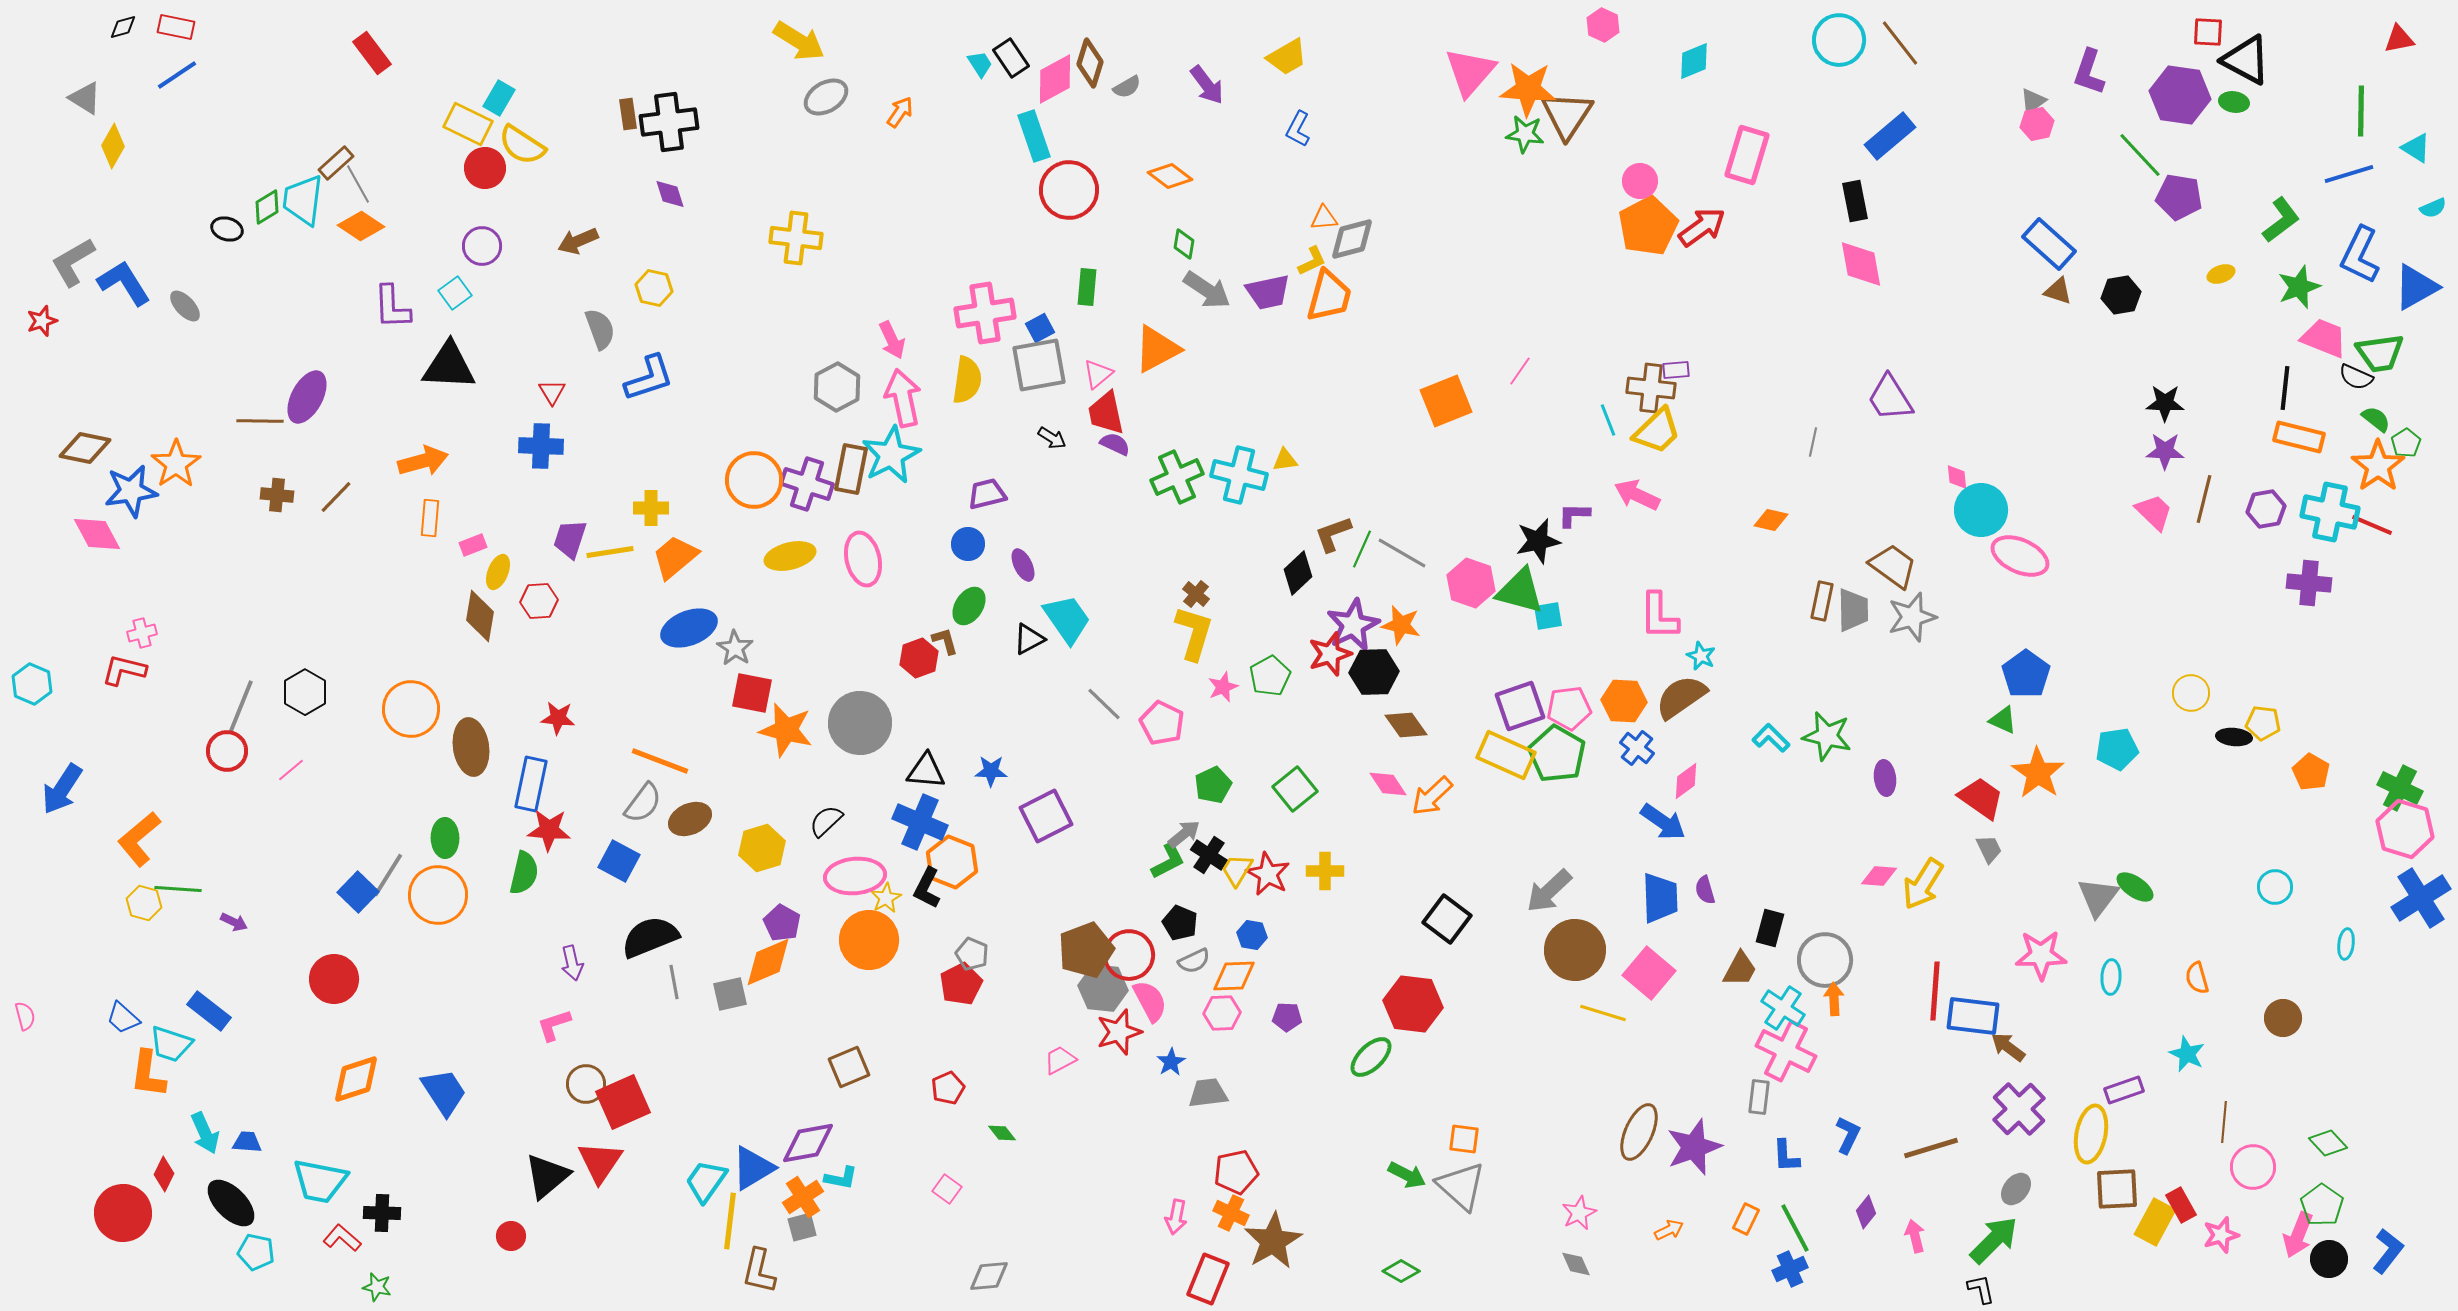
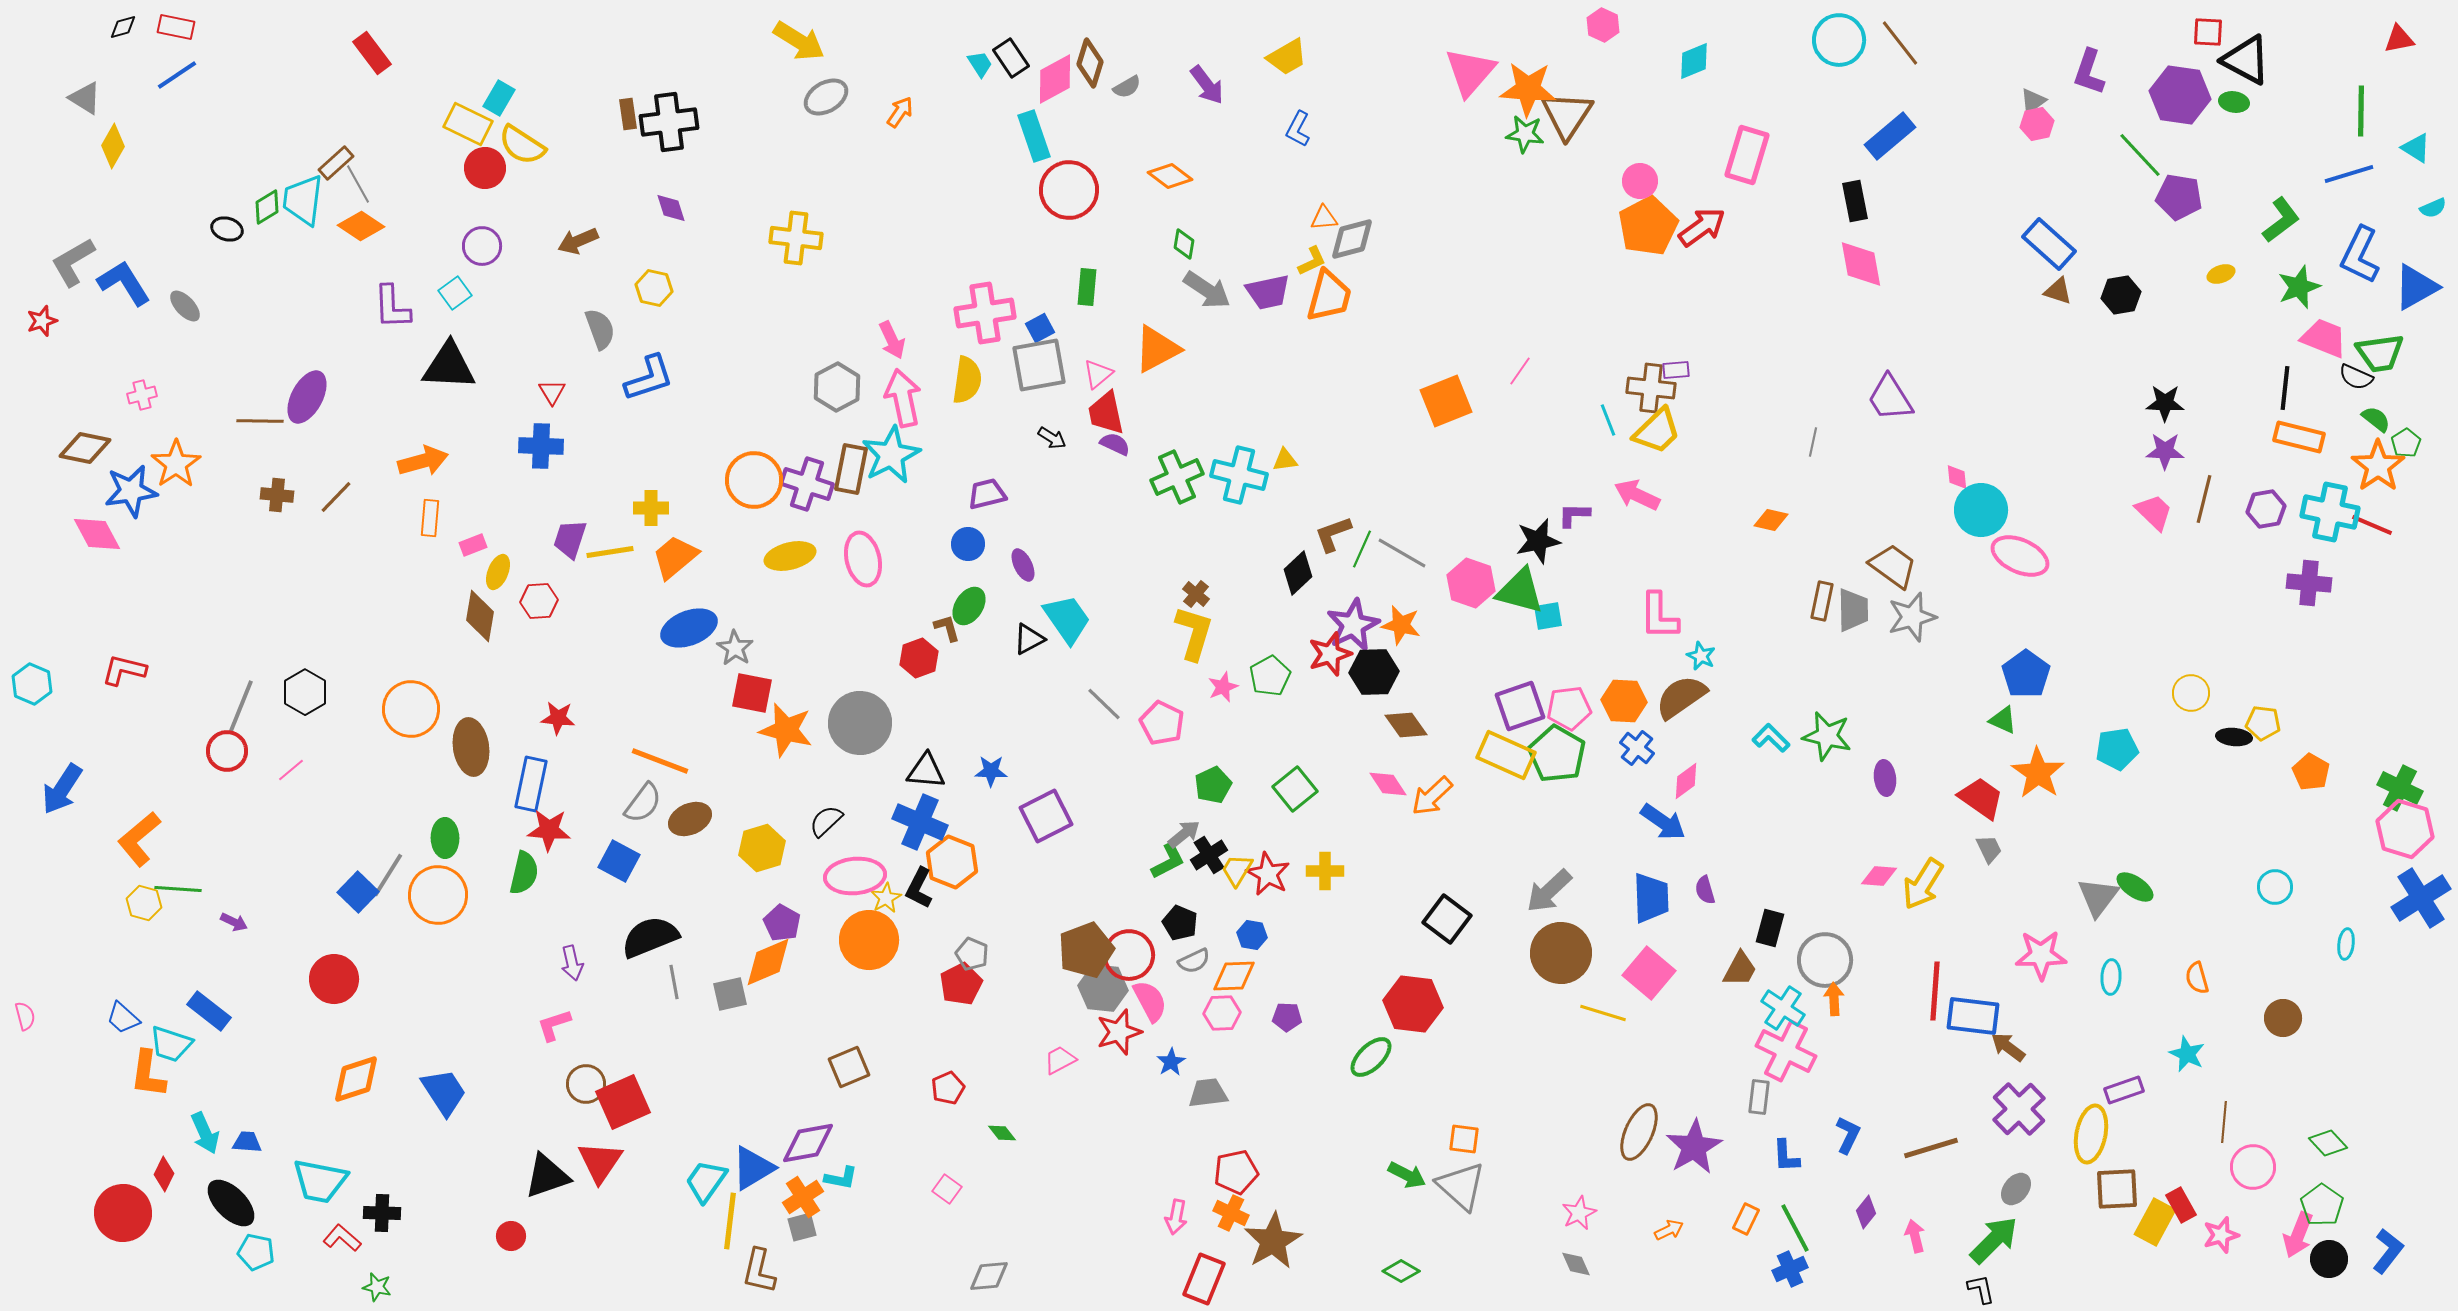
purple diamond at (670, 194): moved 1 px right, 14 px down
pink cross at (142, 633): moved 238 px up
brown L-shape at (945, 641): moved 2 px right, 13 px up
black cross at (1209, 855): rotated 24 degrees clockwise
black L-shape at (927, 888): moved 8 px left
blue trapezoid at (1660, 898): moved 9 px left
brown circle at (1575, 950): moved 14 px left, 3 px down
purple star at (1694, 1147): rotated 10 degrees counterclockwise
black triangle at (547, 1176): rotated 21 degrees clockwise
red rectangle at (1208, 1279): moved 4 px left
